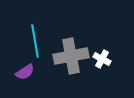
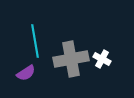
gray cross: moved 3 px down
purple semicircle: moved 1 px right, 1 px down
